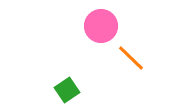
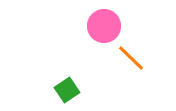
pink circle: moved 3 px right
